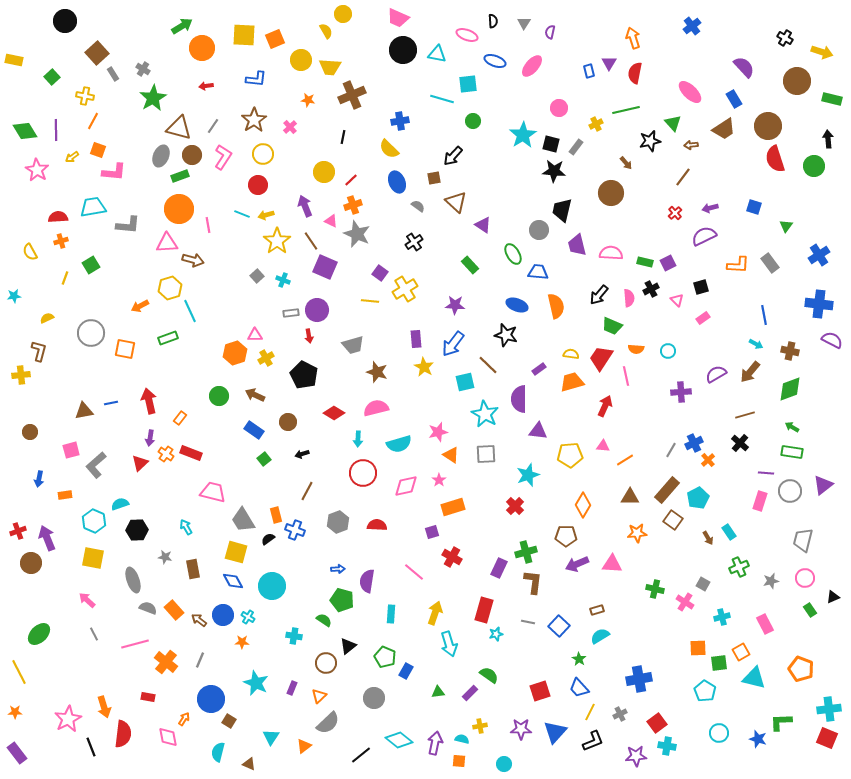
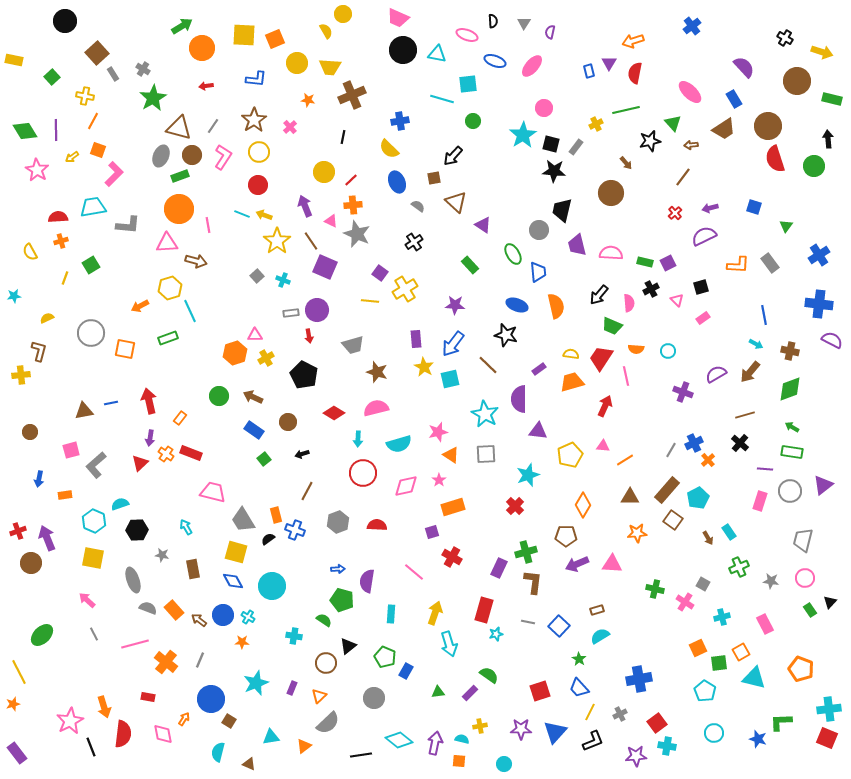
orange arrow at (633, 38): moved 3 px down; rotated 90 degrees counterclockwise
yellow circle at (301, 60): moved 4 px left, 3 px down
pink circle at (559, 108): moved 15 px left
yellow circle at (263, 154): moved 4 px left, 2 px up
pink L-shape at (114, 172): moved 2 px down; rotated 50 degrees counterclockwise
orange cross at (353, 205): rotated 12 degrees clockwise
yellow arrow at (266, 215): moved 2 px left; rotated 35 degrees clockwise
brown arrow at (193, 260): moved 3 px right, 1 px down
blue trapezoid at (538, 272): rotated 80 degrees clockwise
pink semicircle at (629, 298): moved 5 px down
cyan square at (465, 382): moved 15 px left, 3 px up
purple cross at (681, 392): moved 2 px right; rotated 24 degrees clockwise
brown arrow at (255, 395): moved 2 px left, 2 px down
yellow pentagon at (570, 455): rotated 20 degrees counterclockwise
purple line at (766, 473): moved 1 px left, 4 px up
gray star at (165, 557): moved 3 px left, 2 px up
gray star at (771, 581): rotated 21 degrees clockwise
black triangle at (833, 597): moved 3 px left, 5 px down; rotated 24 degrees counterclockwise
green ellipse at (39, 634): moved 3 px right, 1 px down
orange square at (698, 648): rotated 24 degrees counterclockwise
cyan star at (256, 683): rotated 25 degrees clockwise
orange star at (15, 712): moved 2 px left, 8 px up; rotated 16 degrees counterclockwise
pink star at (68, 719): moved 2 px right, 2 px down
cyan circle at (719, 733): moved 5 px left
pink diamond at (168, 737): moved 5 px left, 3 px up
cyan triangle at (271, 737): rotated 48 degrees clockwise
black line at (361, 755): rotated 30 degrees clockwise
